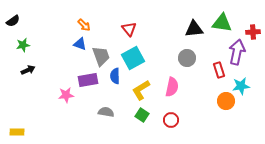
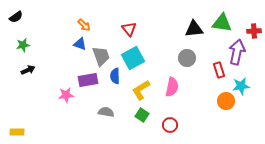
black semicircle: moved 3 px right, 4 px up
red cross: moved 1 px right, 1 px up
red circle: moved 1 px left, 5 px down
